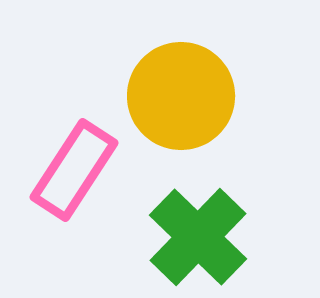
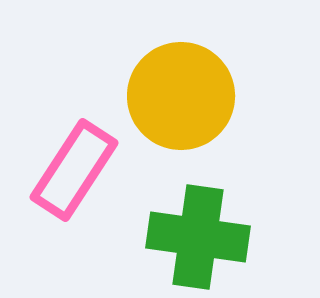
green cross: rotated 36 degrees counterclockwise
